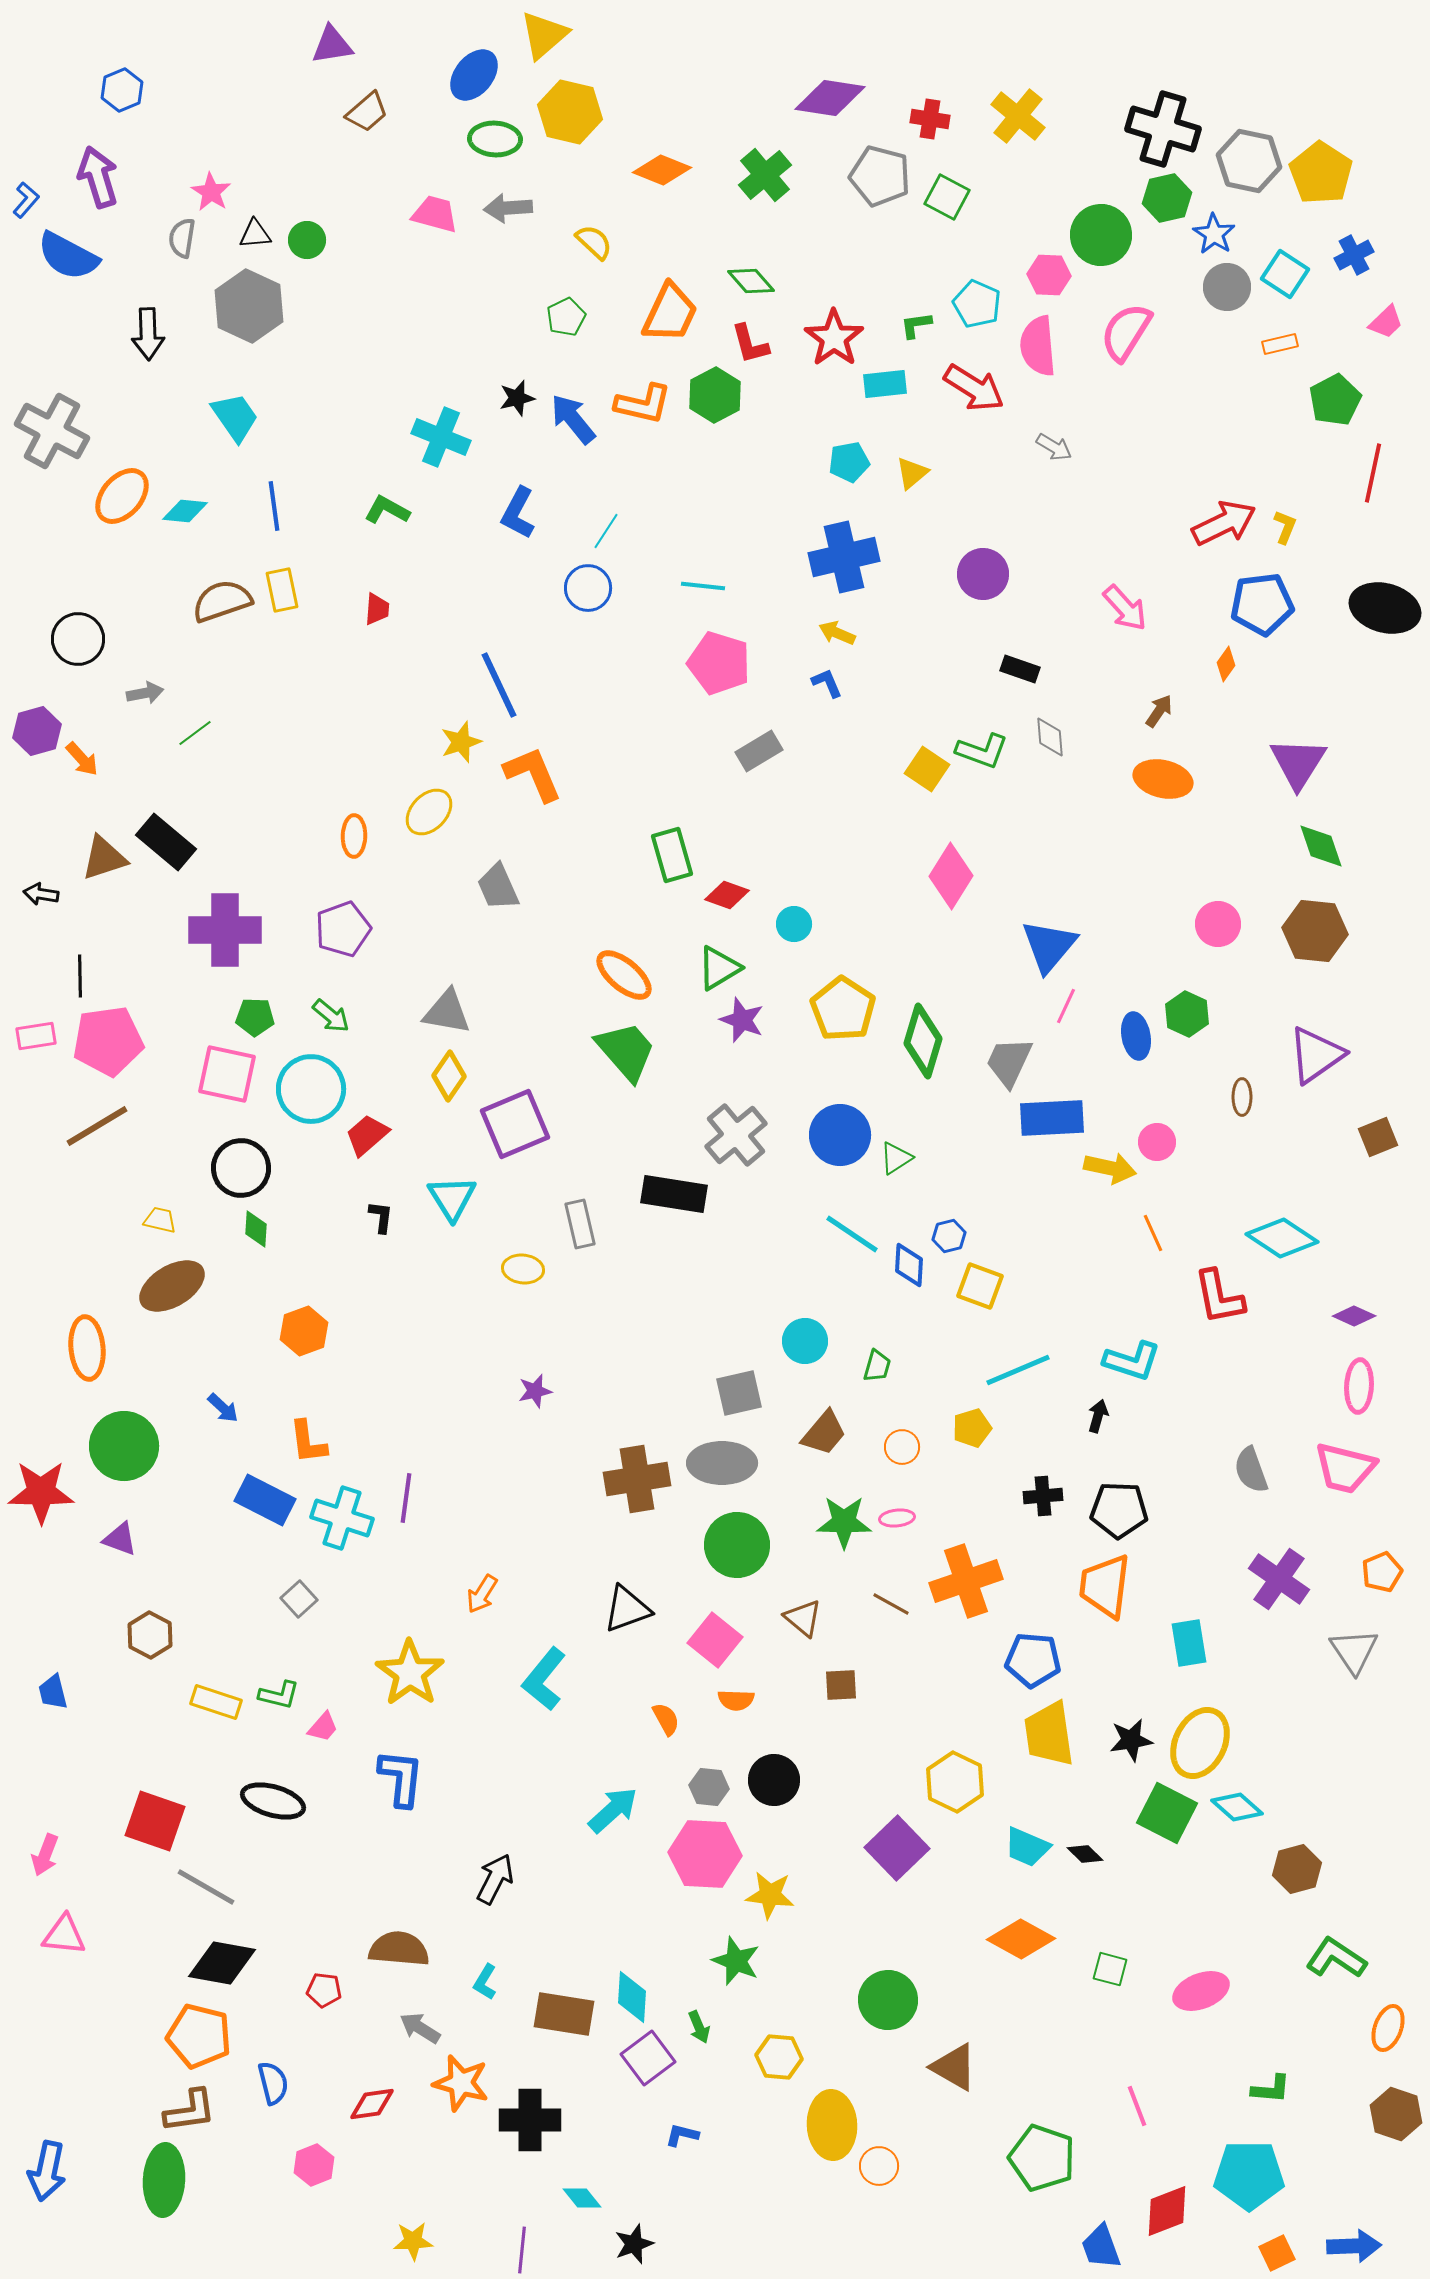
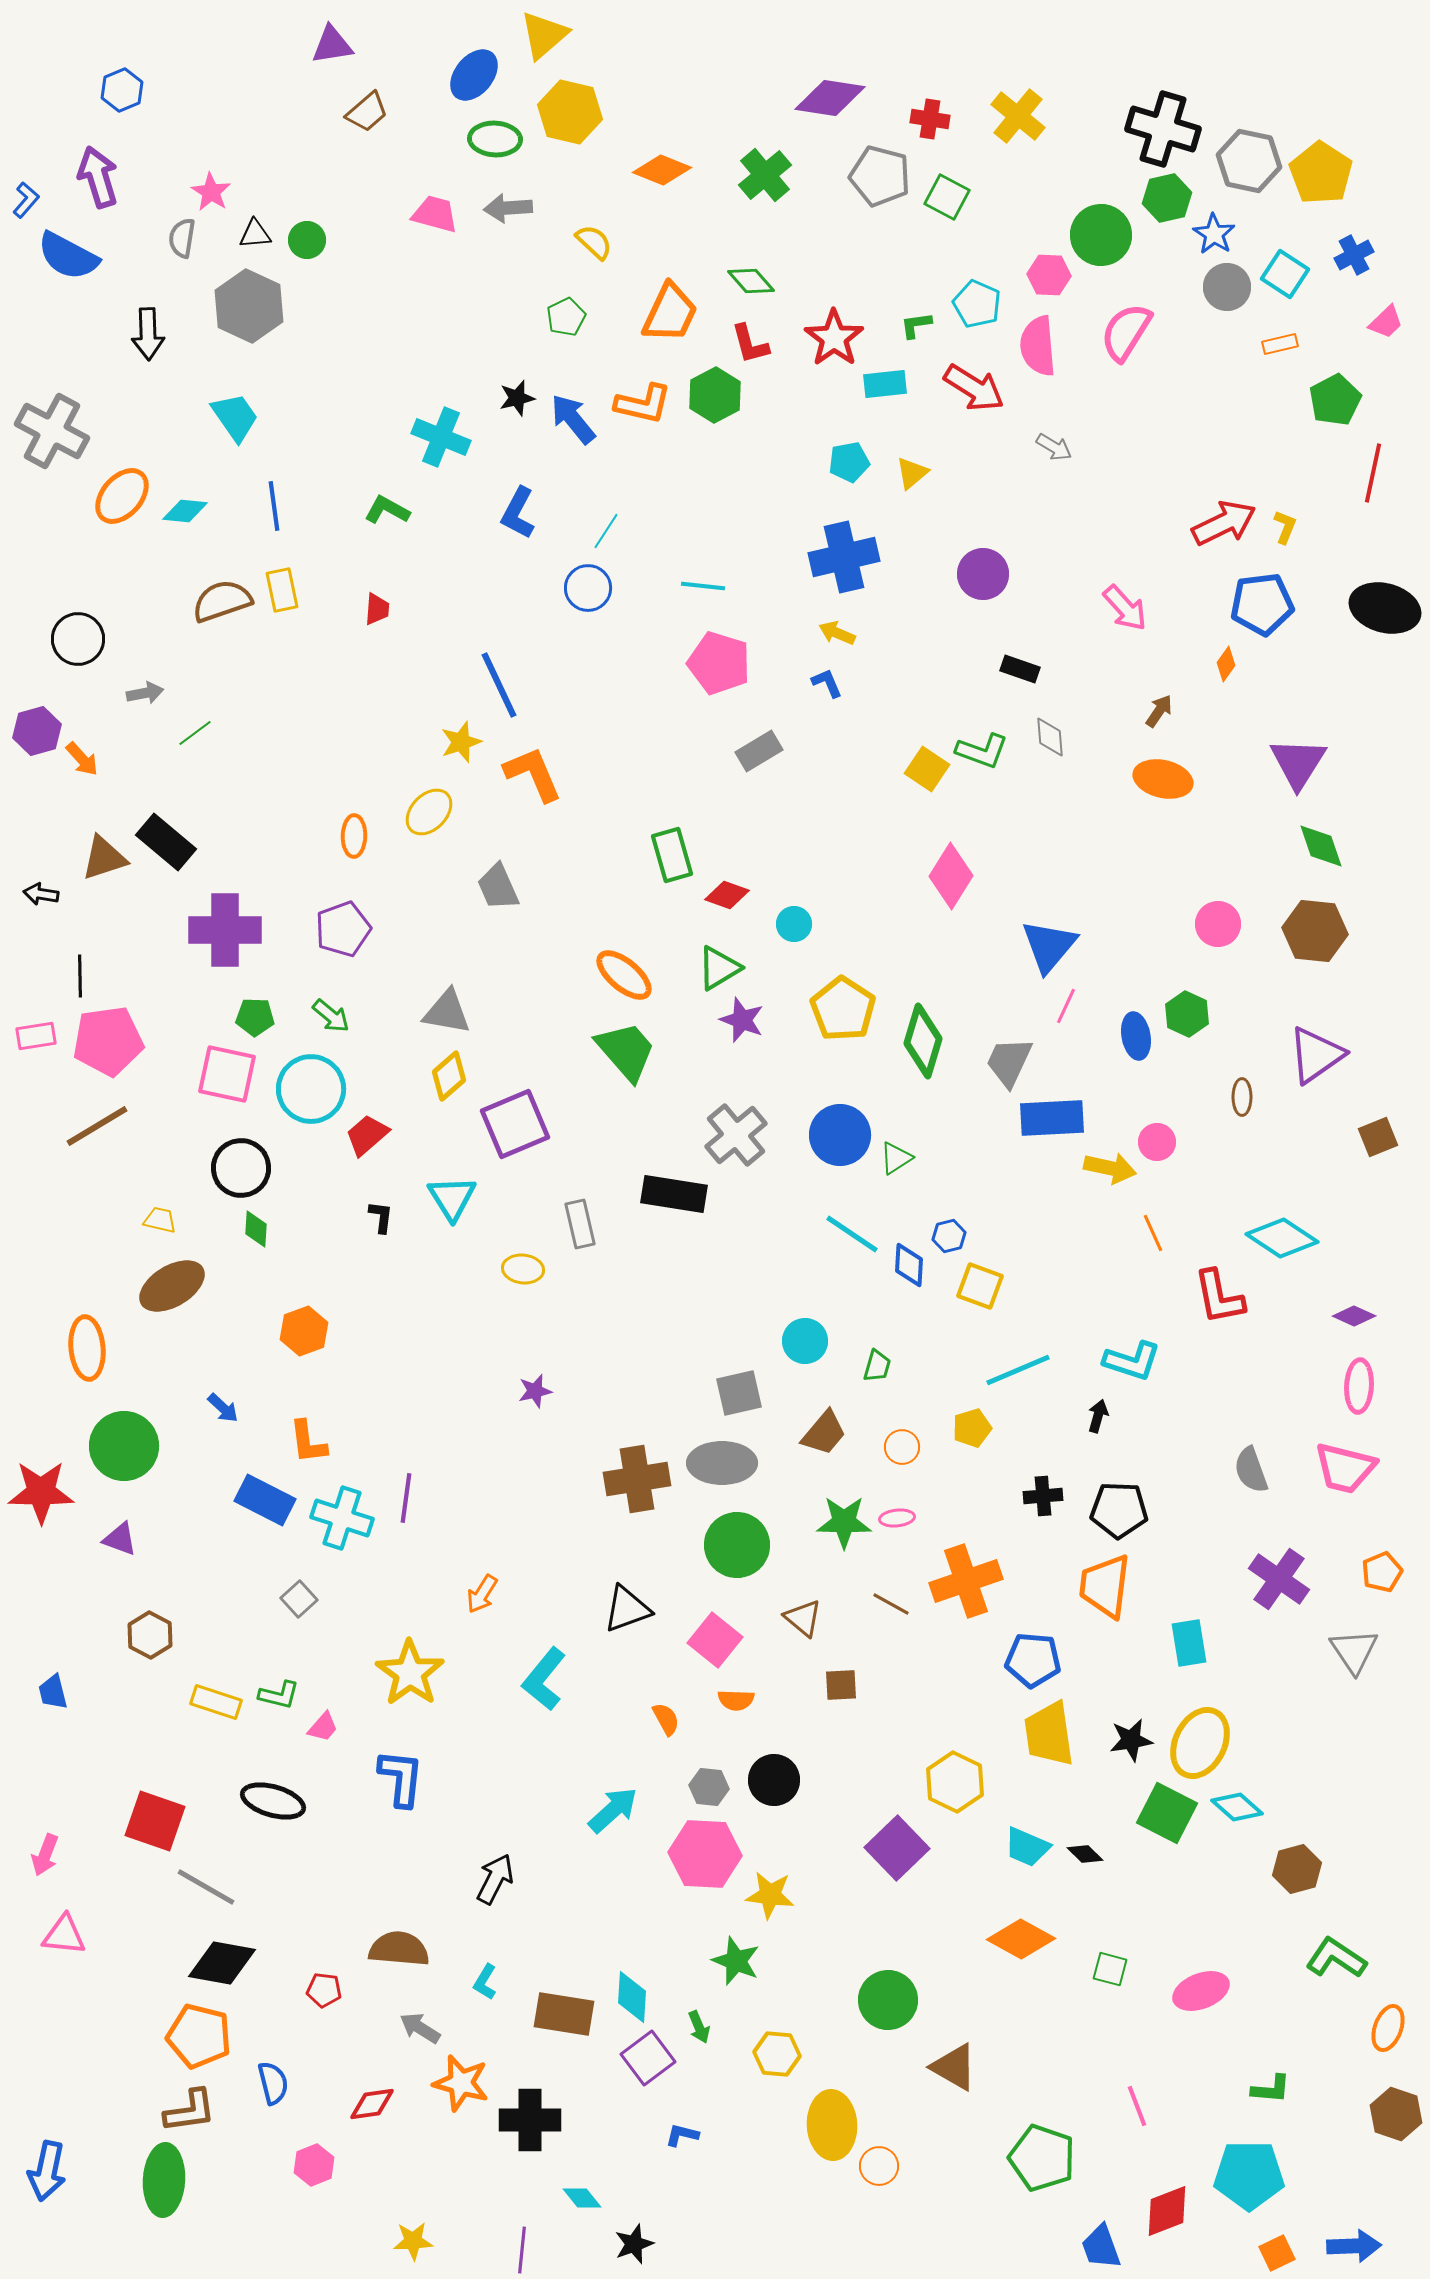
yellow diamond at (449, 1076): rotated 15 degrees clockwise
yellow hexagon at (779, 2057): moved 2 px left, 3 px up
